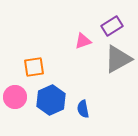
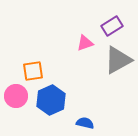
pink triangle: moved 2 px right, 2 px down
gray triangle: moved 1 px down
orange square: moved 1 px left, 4 px down
pink circle: moved 1 px right, 1 px up
blue semicircle: moved 2 px right, 14 px down; rotated 114 degrees clockwise
